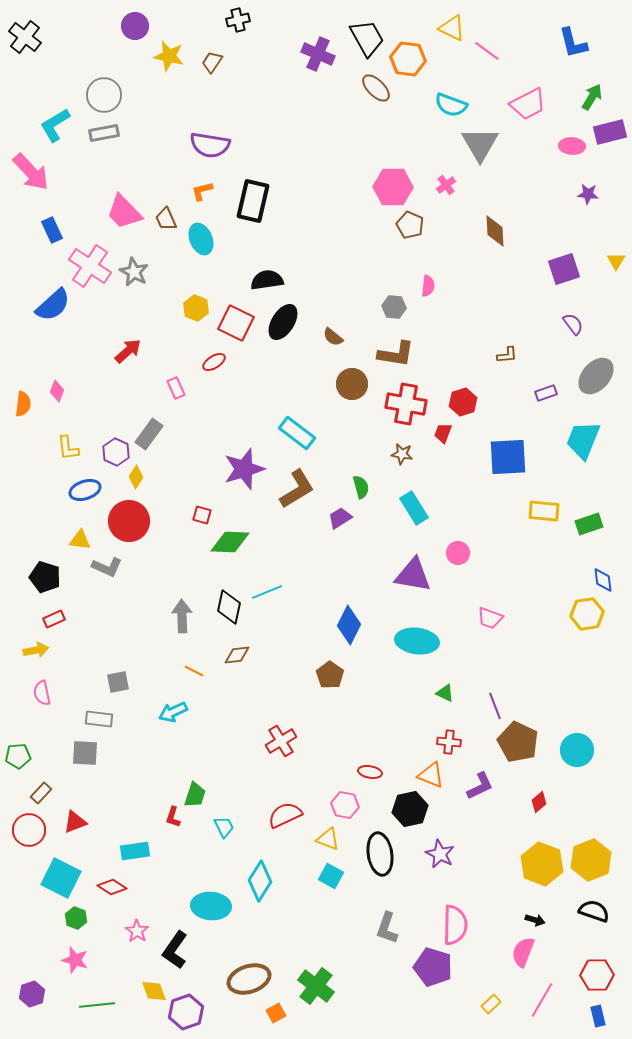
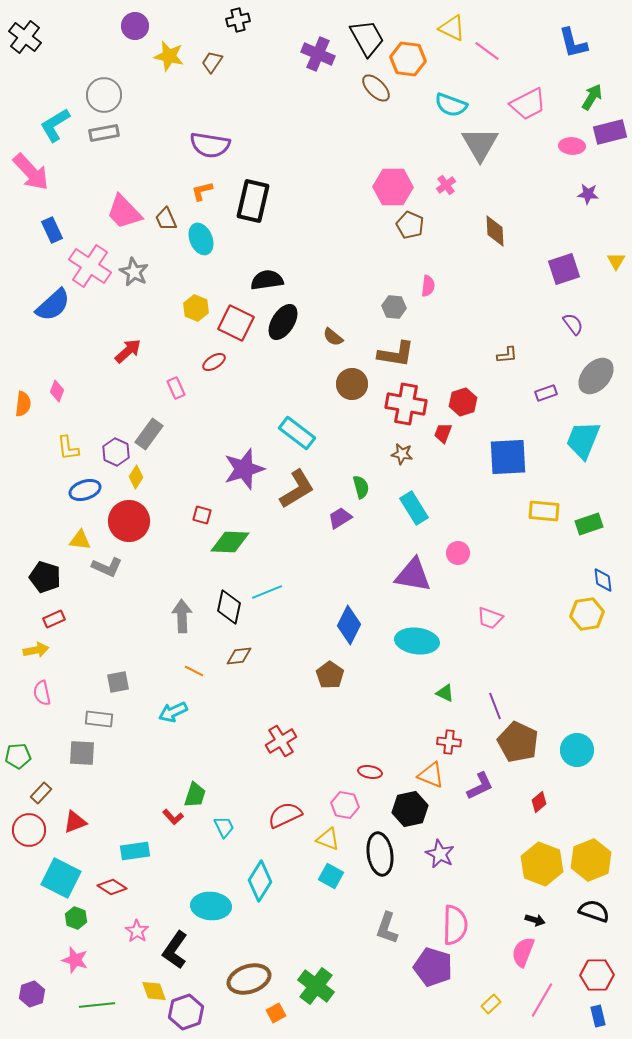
brown diamond at (237, 655): moved 2 px right, 1 px down
gray square at (85, 753): moved 3 px left
red L-shape at (173, 817): rotated 60 degrees counterclockwise
